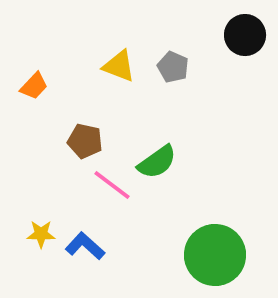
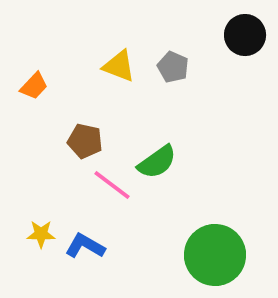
blue L-shape: rotated 12 degrees counterclockwise
